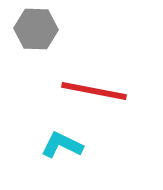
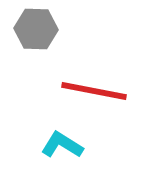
cyan L-shape: rotated 6 degrees clockwise
